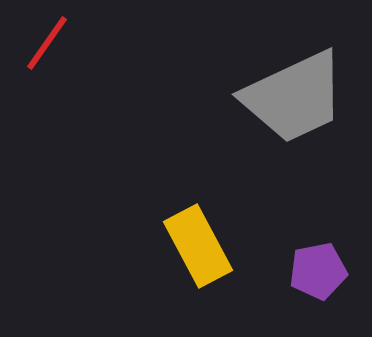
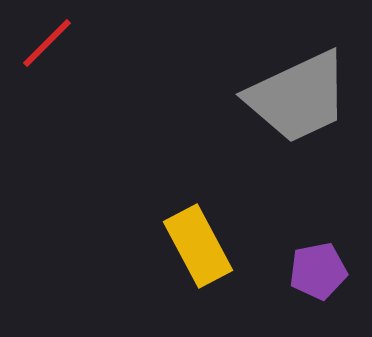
red line: rotated 10 degrees clockwise
gray trapezoid: moved 4 px right
